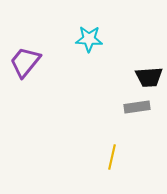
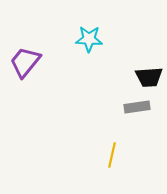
yellow line: moved 2 px up
